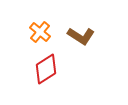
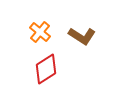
brown L-shape: moved 1 px right
